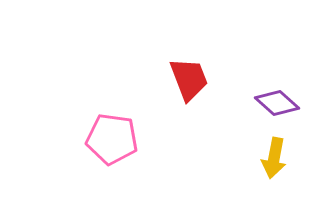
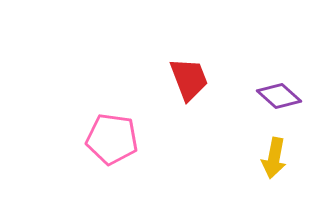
purple diamond: moved 2 px right, 7 px up
